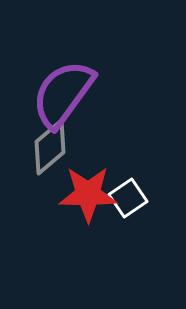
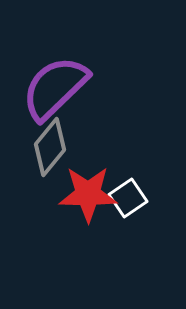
purple semicircle: moved 8 px left, 6 px up; rotated 10 degrees clockwise
gray diamond: rotated 10 degrees counterclockwise
